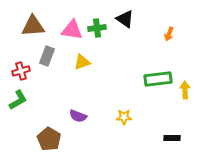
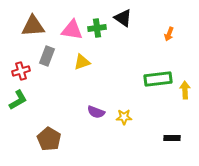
black triangle: moved 2 px left, 1 px up
purple semicircle: moved 18 px right, 4 px up
